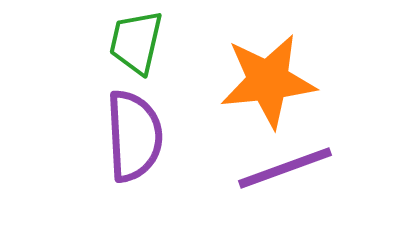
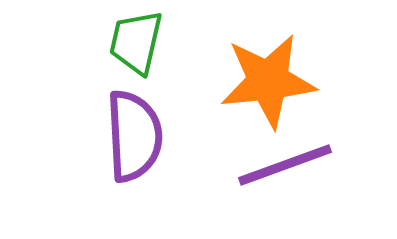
purple line: moved 3 px up
